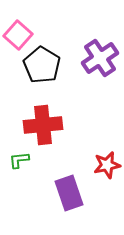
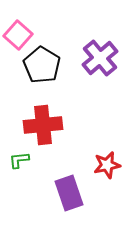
purple cross: rotated 6 degrees counterclockwise
